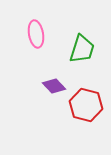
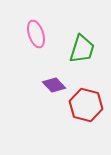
pink ellipse: rotated 8 degrees counterclockwise
purple diamond: moved 1 px up
